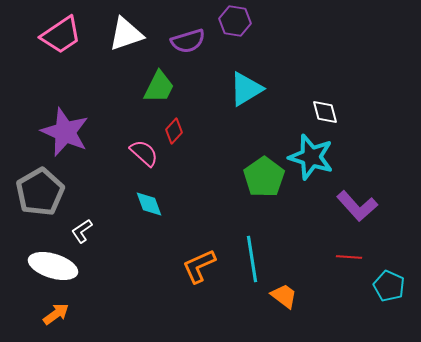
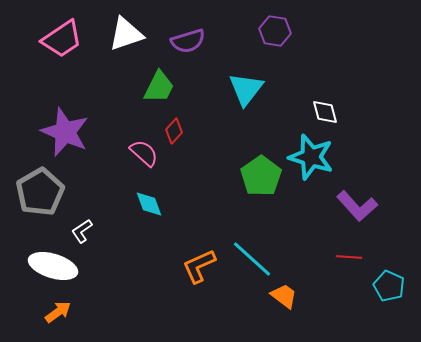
purple hexagon: moved 40 px right, 10 px down
pink trapezoid: moved 1 px right, 4 px down
cyan triangle: rotated 21 degrees counterclockwise
green pentagon: moved 3 px left, 1 px up
cyan line: rotated 39 degrees counterclockwise
orange arrow: moved 2 px right, 2 px up
